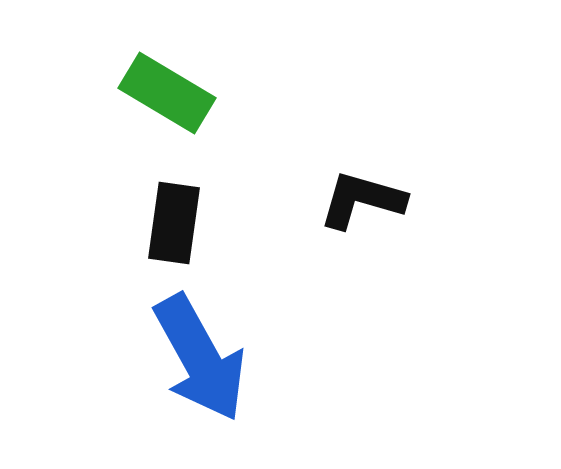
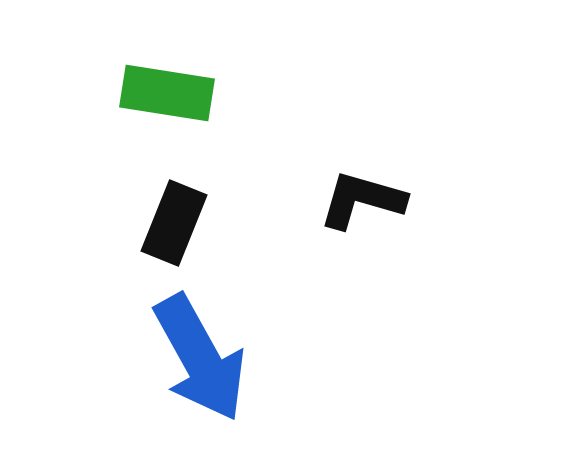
green rectangle: rotated 22 degrees counterclockwise
black rectangle: rotated 14 degrees clockwise
